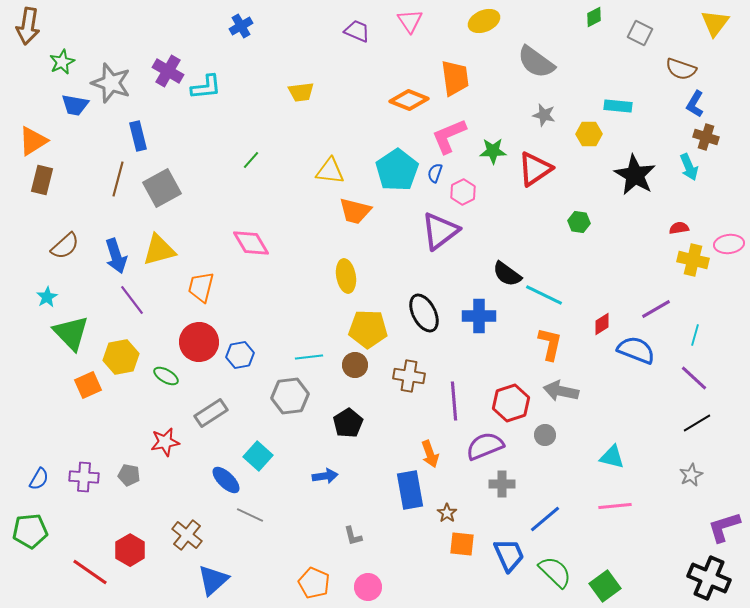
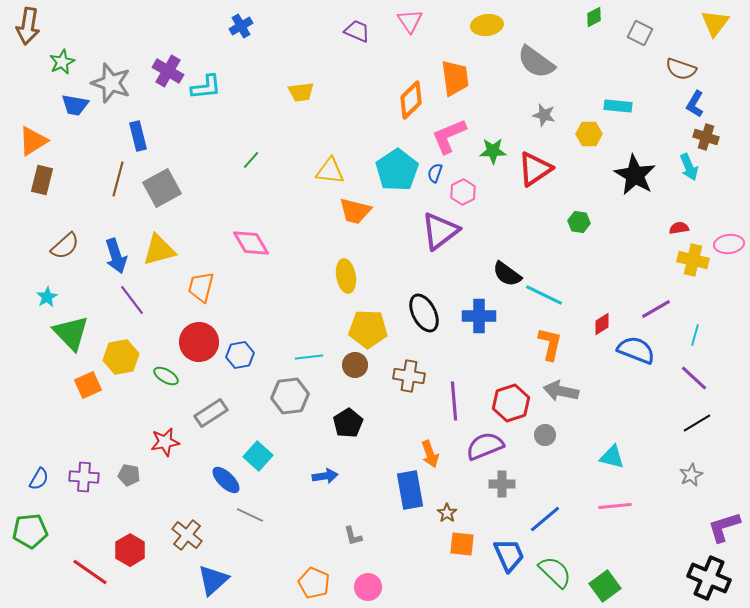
yellow ellipse at (484, 21): moved 3 px right, 4 px down; rotated 16 degrees clockwise
orange diamond at (409, 100): moved 2 px right; rotated 66 degrees counterclockwise
